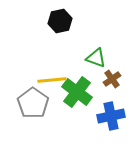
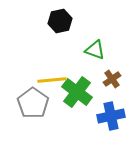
green triangle: moved 1 px left, 8 px up
